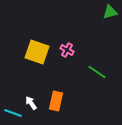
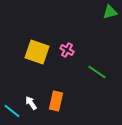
cyan line: moved 1 px left, 2 px up; rotated 18 degrees clockwise
